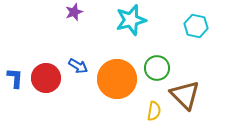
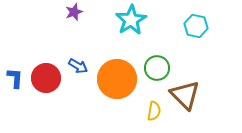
cyan star: rotated 16 degrees counterclockwise
